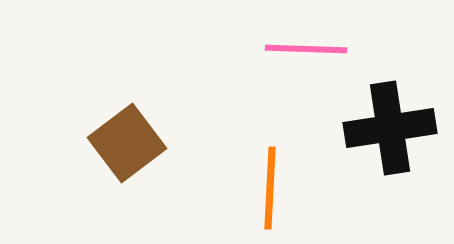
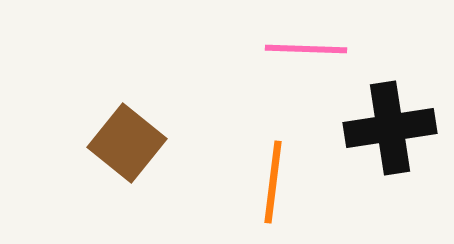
brown square: rotated 14 degrees counterclockwise
orange line: moved 3 px right, 6 px up; rotated 4 degrees clockwise
